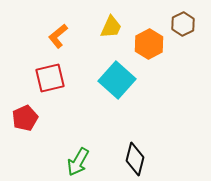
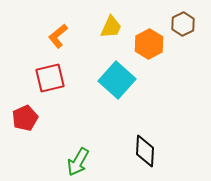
black diamond: moved 10 px right, 8 px up; rotated 12 degrees counterclockwise
